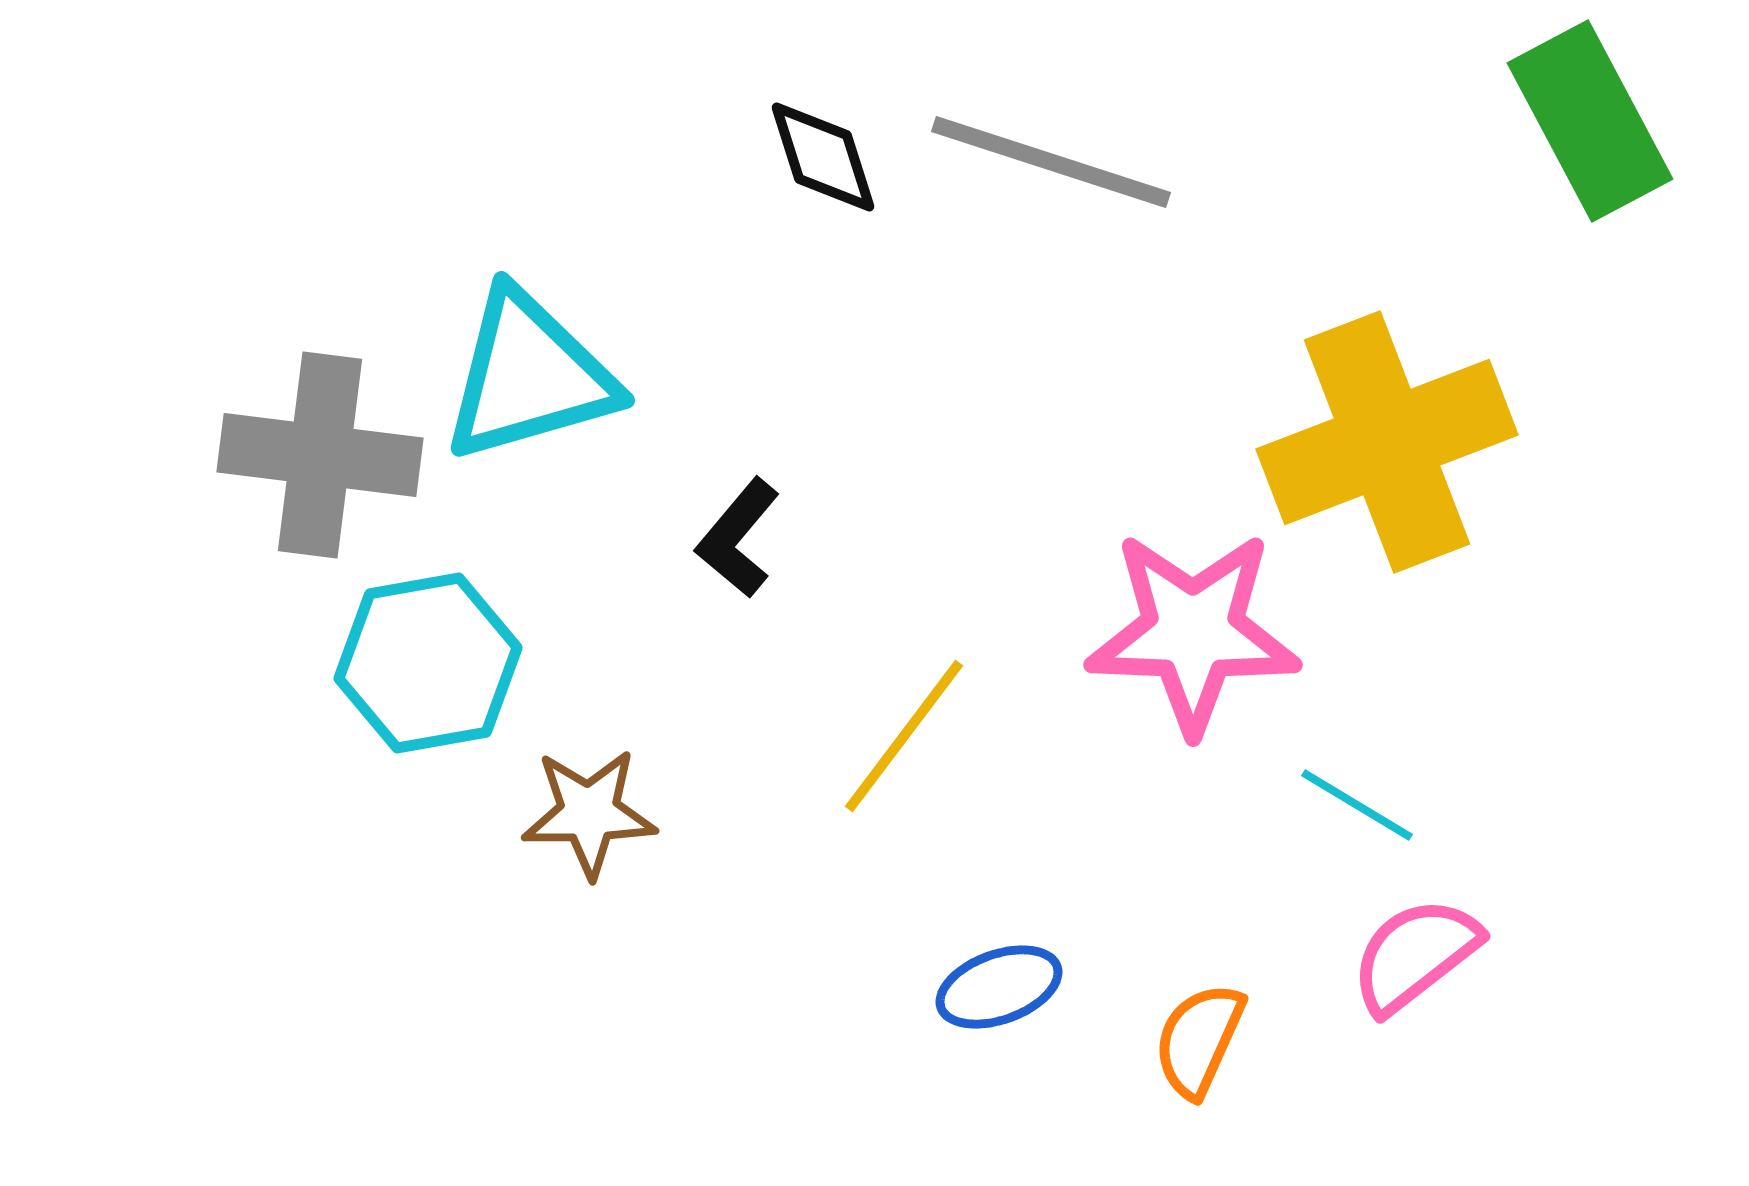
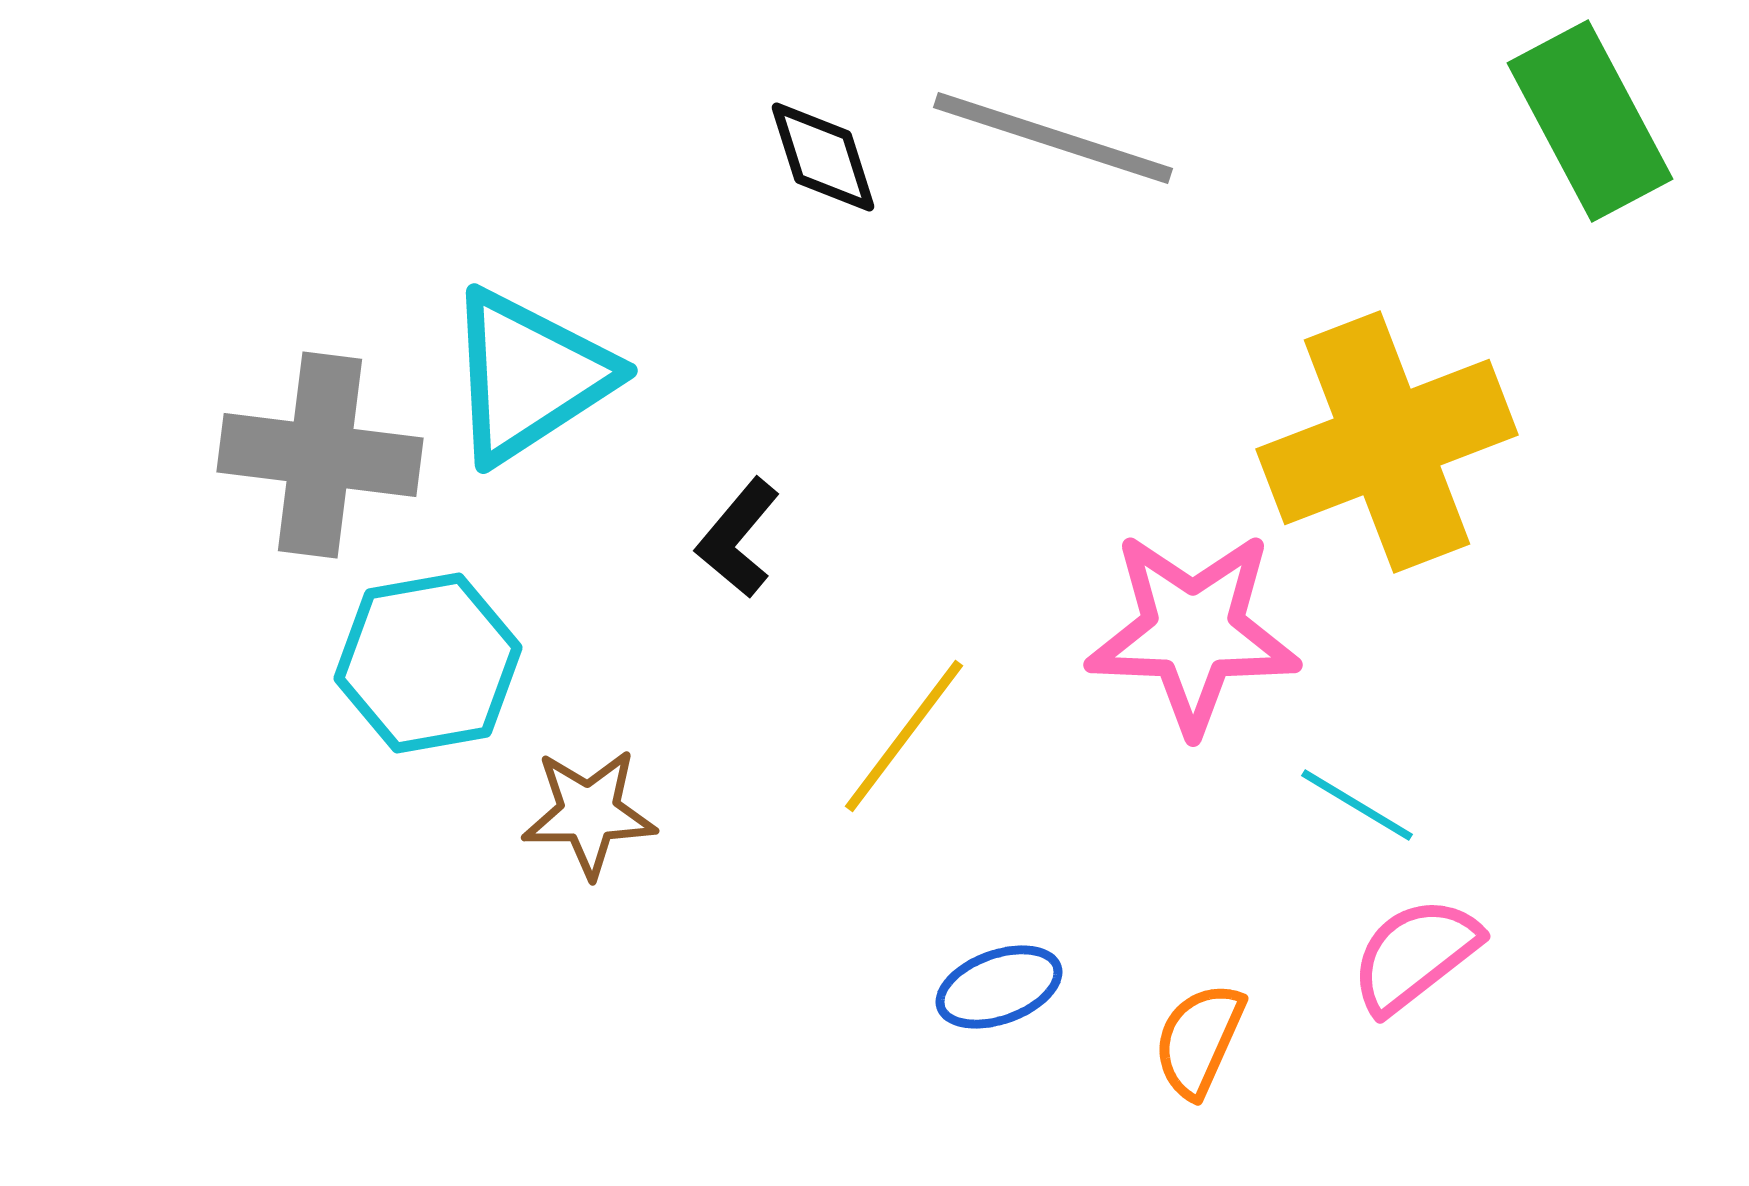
gray line: moved 2 px right, 24 px up
cyan triangle: rotated 17 degrees counterclockwise
